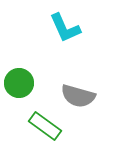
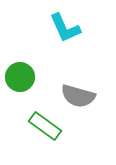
green circle: moved 1 px right, 6 px up
